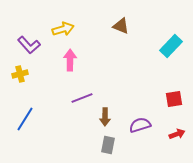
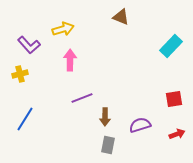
brown triangle: moved 9 px up
